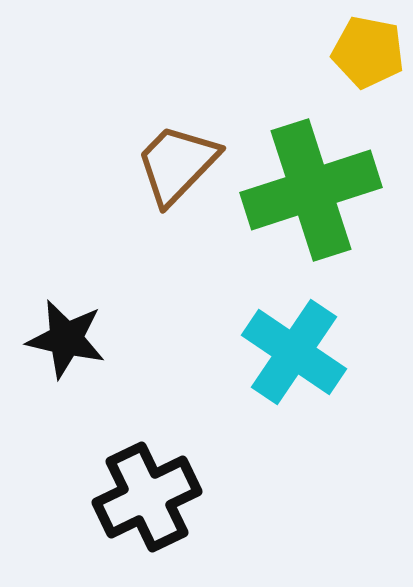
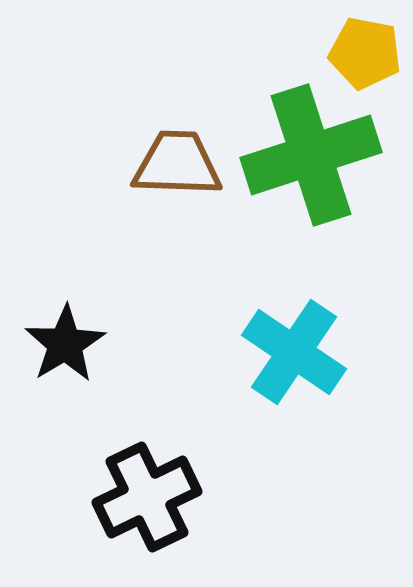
yellow pentagon: moved 3 px left, 1 px down
brown trapezoid: rotated 48 degrees clockwise
green cross: moved 35 px up
black star: moved 1 px left, 5 px down; rotated 28 degrees clockwise
